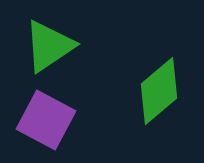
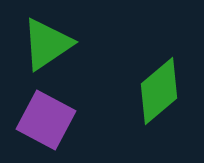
green triangle: moved 2 px left, 2 px up
